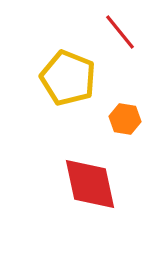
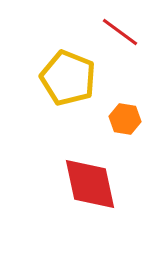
red line: rotated 15 degrees counterclockwise
